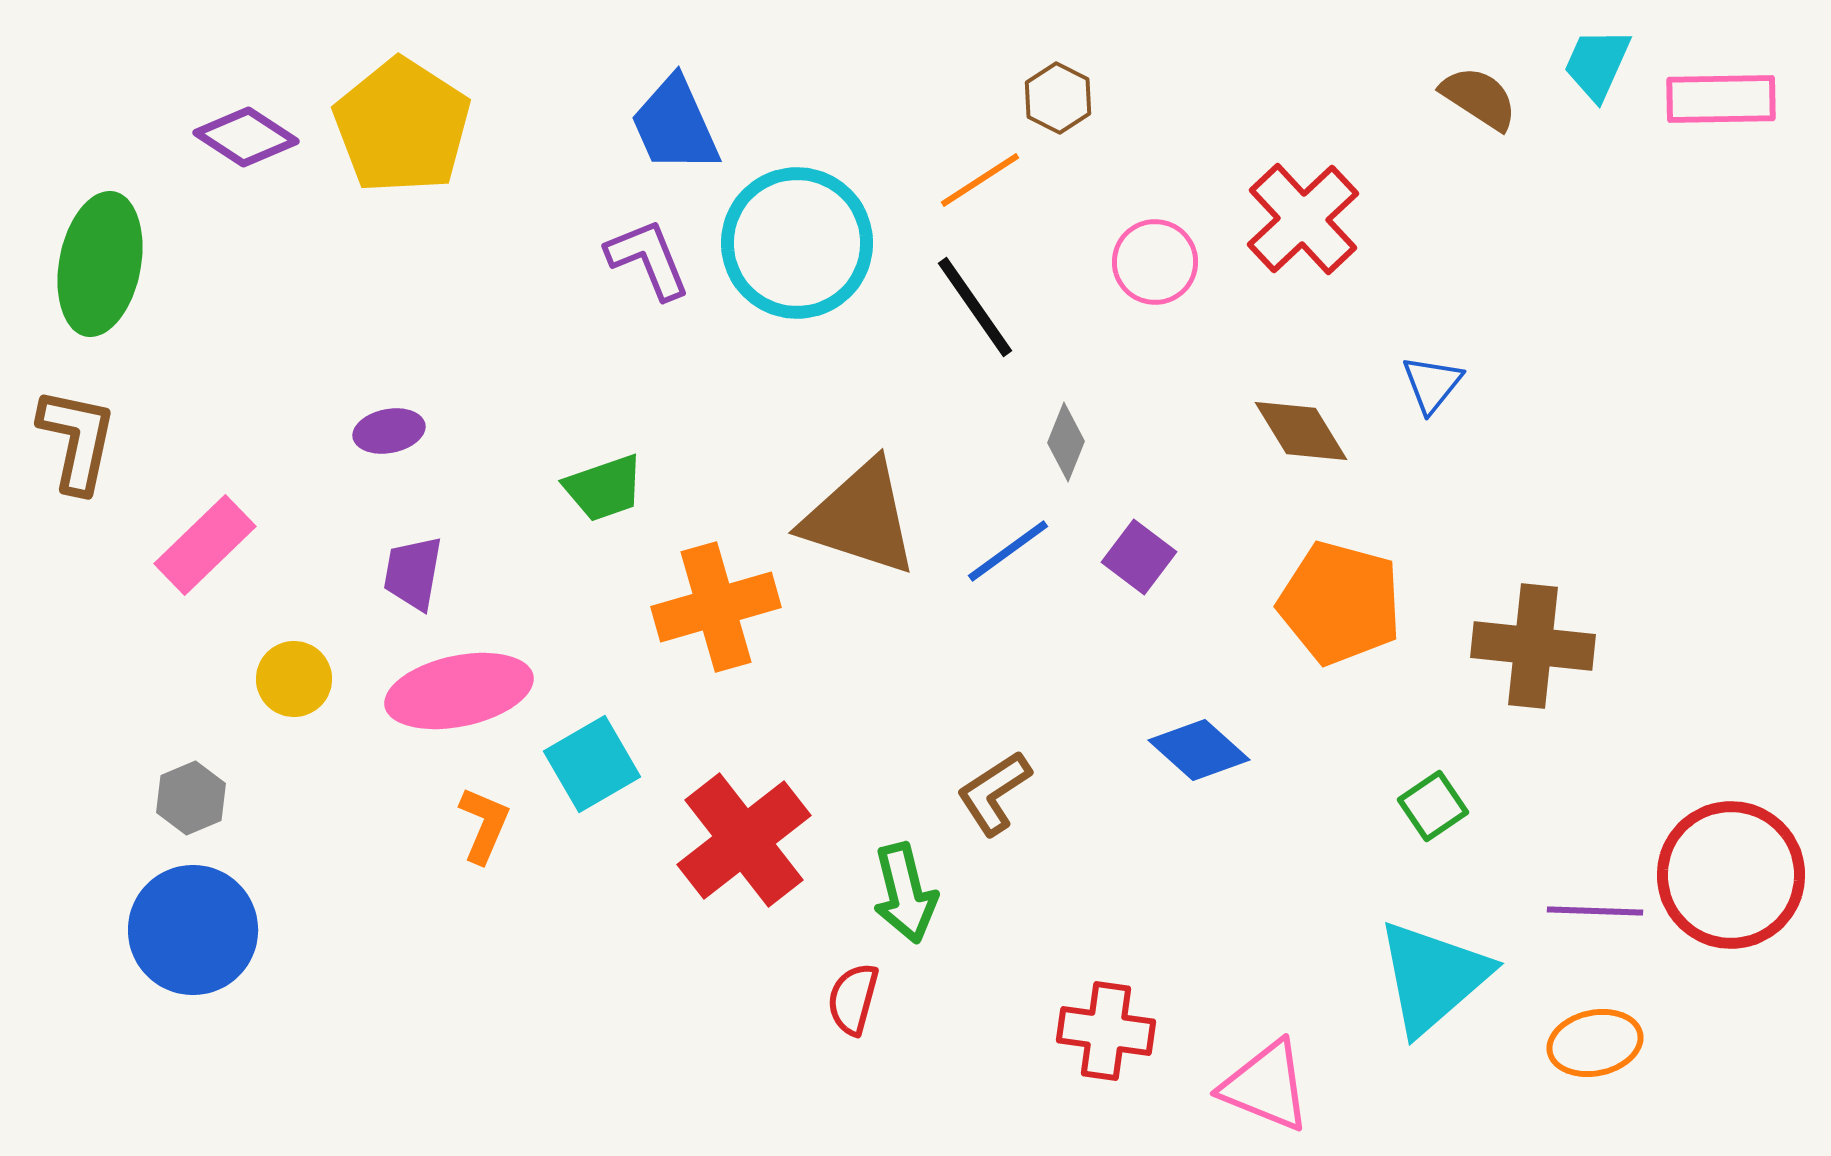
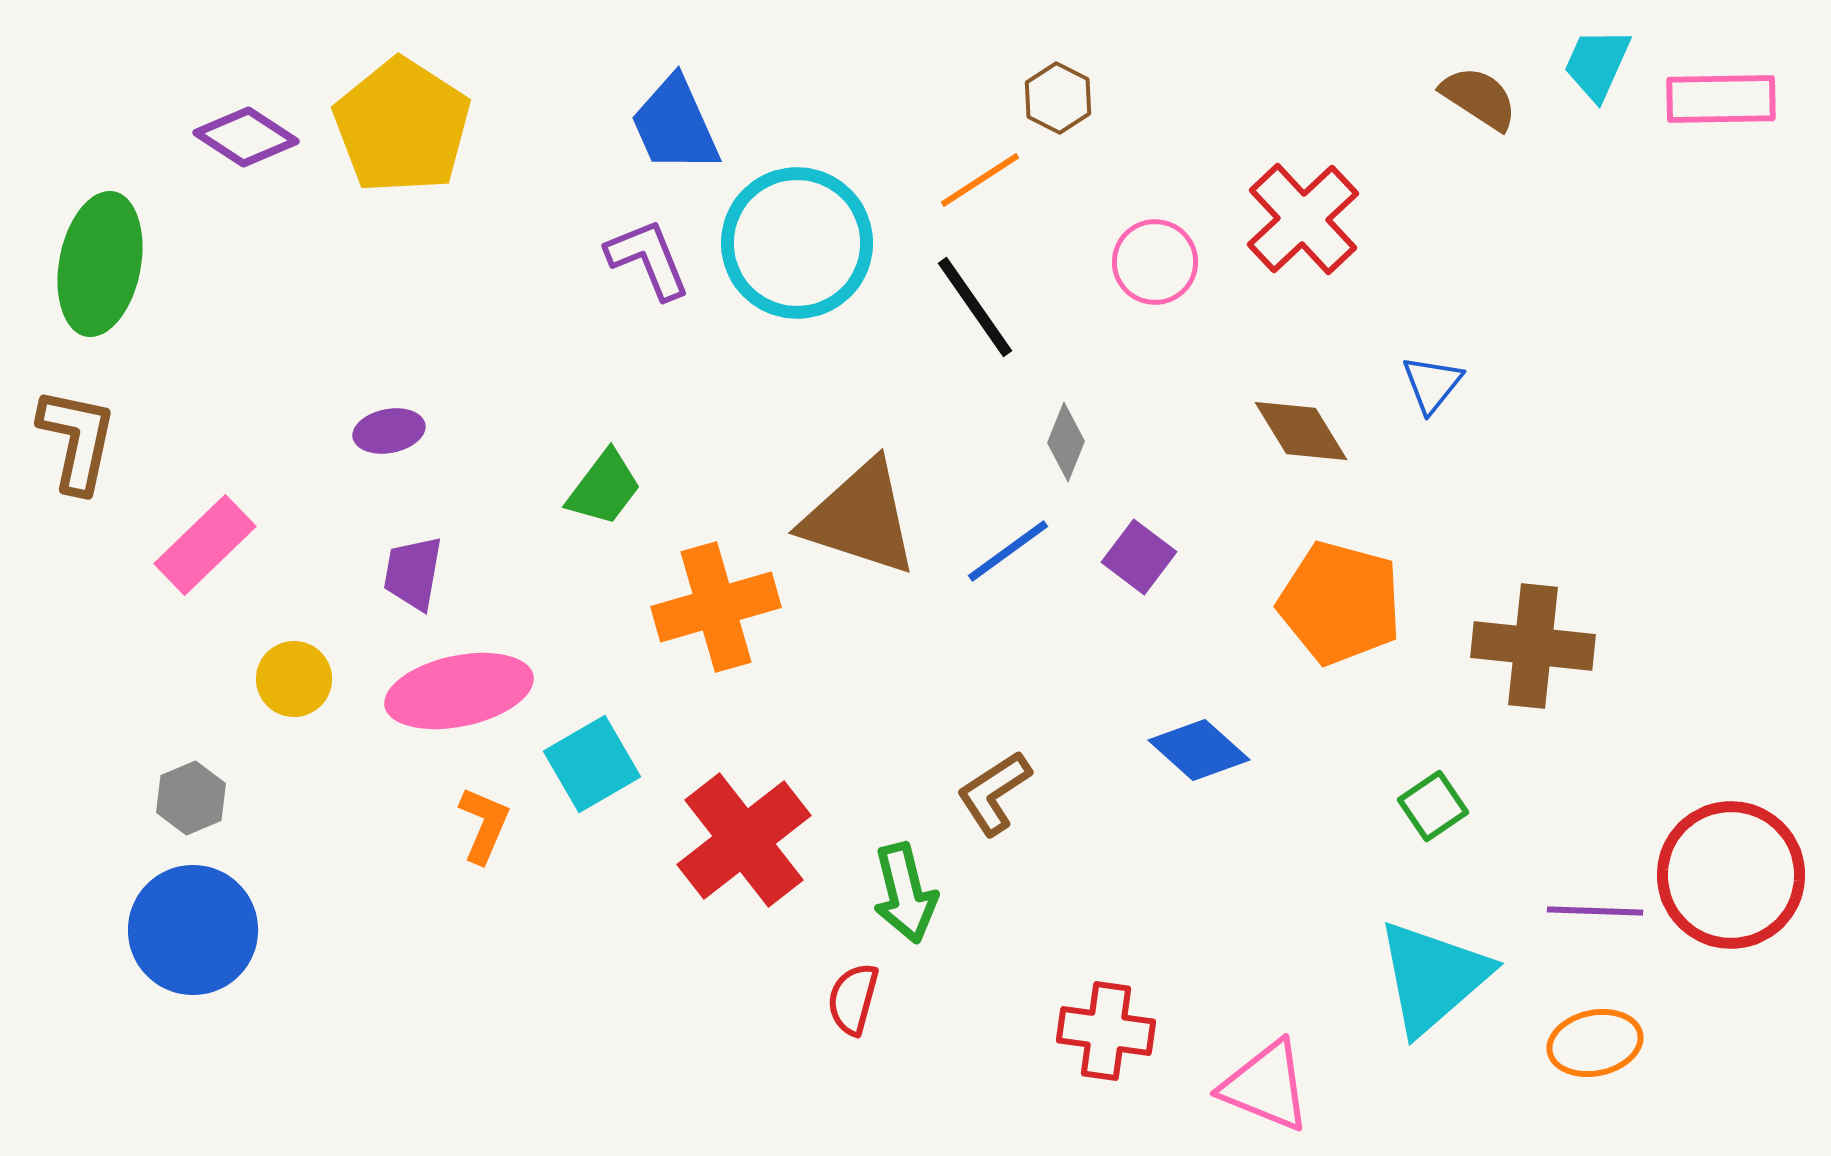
green trapezoid at (604, 488): rotated 34 degrees counterclockwise
